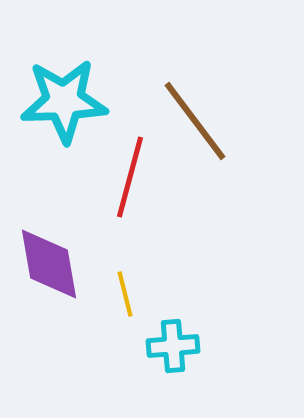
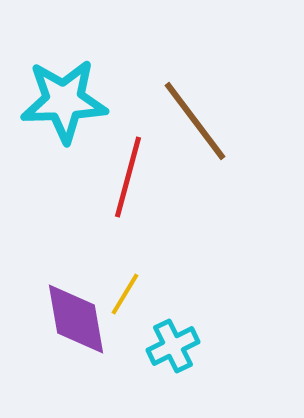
red line: moved 2 px left
purple diamond: moved 27 px right, 55 px down
yellow line: rotated 45 degrees clockwise
cyan cross: rotated 21 degrees counterclockwise
